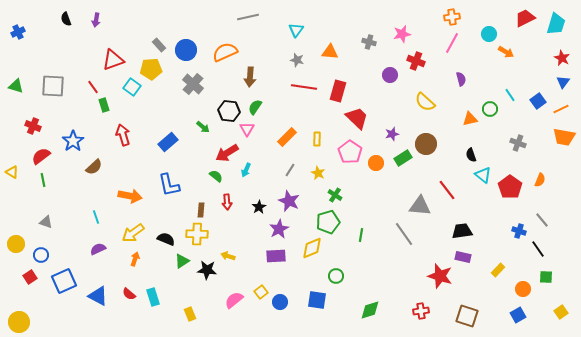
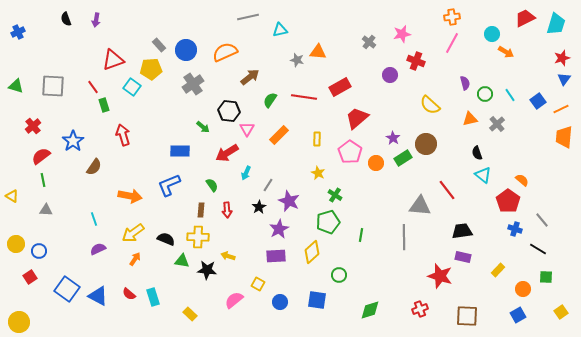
cyan triangle at (296, 30): moved 16 px left; rotated 42 degrees clockwise
cyan circle at (489, 34): moved 3 px right
gray cross at (369, 42): rotated 24 degrees clockwise
orange triangle at (330, 52): moved 12 px left
red star at (562, 58): rotated 28 degrees clockwise
brown arrow at (250, 77): rotated 132 degrees counterclockwise
purple semicircle at (461, 79): moved 4 px right, 4 px down
blue triangle at (563, 82): moved 1 px right, 3 px up
gray cross at (193, 84): rotated 15 degrees clockwise
red line at (304, 87): moved 10 px down
red rectangle at (338, 91): moved 2 px right, 4 px up; rotated 45 degrees clockwise
yellow semicircle at (425, 102): moved 5 px right, 3 px down
green semicircle at (255, 107): moved 15 px right, 7 px up
green circle at (490, 109): moved 5 px left, 15 px up
red trapezoid at (357, 118): rotated 85 degrees counterclockwise
red cross at (33, 126): rotated 28 degrees clockwise
purple star at (392, 134): moved 1 px right, 4 px down; rotated 24 degrees counterclockwise
orange rectangle at (287, 137): moved 8 px left, 2 px up
orange trapezoid at (564, 137): rotated 85 degrees clockwise
blue rectangle at (168, 142): moved 12 px right, 9 px down; rotated 42 degrees clockwise
gray cross at (518, 143): moved 21 px left, 19 px up; rotated 28 degrees clockwise
black semicircle at (471, 155): moved 6 px right, 2 px up
brown semicircle at (94, 167): rotated 12 degrees counterclockwise
cyan arrow at (246, 170): moved 3 px down
gray line at (290, 170): moved 22 px left, 15 px down
yellow triangle at (12, 172): moved 24 px down
green semicircle at (216, 176): moved 4 px left, 9 px down; rotated 16 degrees clockwise
orange semicircle at (540, 180): moved 18 px left; rotated 72 degrees counterclockwise
blue L-shape at (169, 185): rotated 80 degrees clockwise
red pentagon at (510, 187): moved 2 px left, 14 px down
red arrow at (227, 202): moved 8 px down
cyan line at (96, 217): moved 2 px left, 2 px down
gray triangle at (46, 222): moved 12 px up; rotated 16 degrees counterclockwise
blue cross at (519, 231): moved 4 px left, 2 px up
yellow cross at (197, 234): moved 1 px right, 3 px down
gray line at (404, 234): moved 3 px down; rotated 35 degrees clockwise
yellow diamond at (312, 248): moved 4 px down; rotated 20 degrees counterclockwise
black line at (538, 249): rotated 24 degrees counterclockwise
blue circle at (41, 255): moved 2 px left, 4 px up
orange arrow at (135, 259): rotated 16 degrees clockwise
green triangle at (182, 261): rotated 42 degrees clockwise
green circle at (336, 276): moved 3 px right, 1 px up
blue square at (64, 281): moved 3 px right, 8 px down; rotated 30 degrees counterclockwise
yellow square at (261, 292): moved 3 px left, 8 px up; rotated 24 degrees counterclockwise
red cross at (421, 311): moved 1 px left, 2 px up; rotated 14 degrees counterclockwise
yellow rectangle at (190, 314): rotated 24 degrees counterclockwise
brown square at (467, 316): rotated 15 degrees counterclockwise
